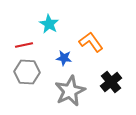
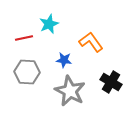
cyan star: rotated 18 degrees clockwise
red line: moved 7 px up
blue star: moved 2 px down
black cross: rotated 20 degrees counterclockwise
gray star: rotated 20 degrees counterclockwise
